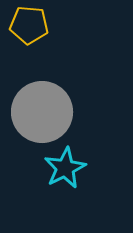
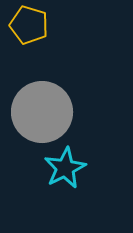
yellow pentagon: rotated 12 degrees clockwise
